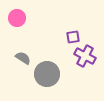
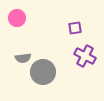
purple square: moved 2 px right, 9 px up
gray semicircle: rotated 140 degrees clockwise
gray circle: moved 4 px left, 2 px up
